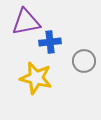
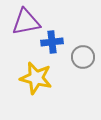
blue cross: moved 2 px right
gray circle: moved 1 px left, 4 px up
